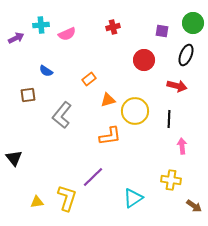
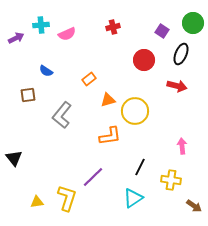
purple square: rotated 24 degrees clockwise
black ellipse: moved 5 px left, 1 px up
black line: moved 29 px left, 48 px down; rotated 24 degrees clockwise
